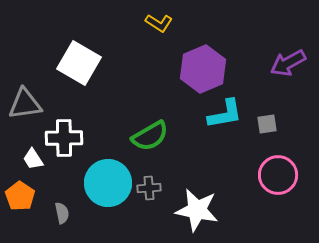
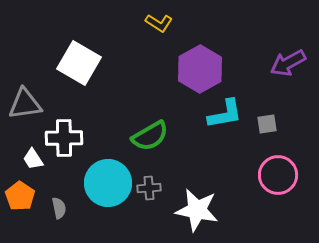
purple hexagon: moved 3 px left; rotated 6 degrees counterclockwise
gray semicircle: moved 3 px left, 5 px up
